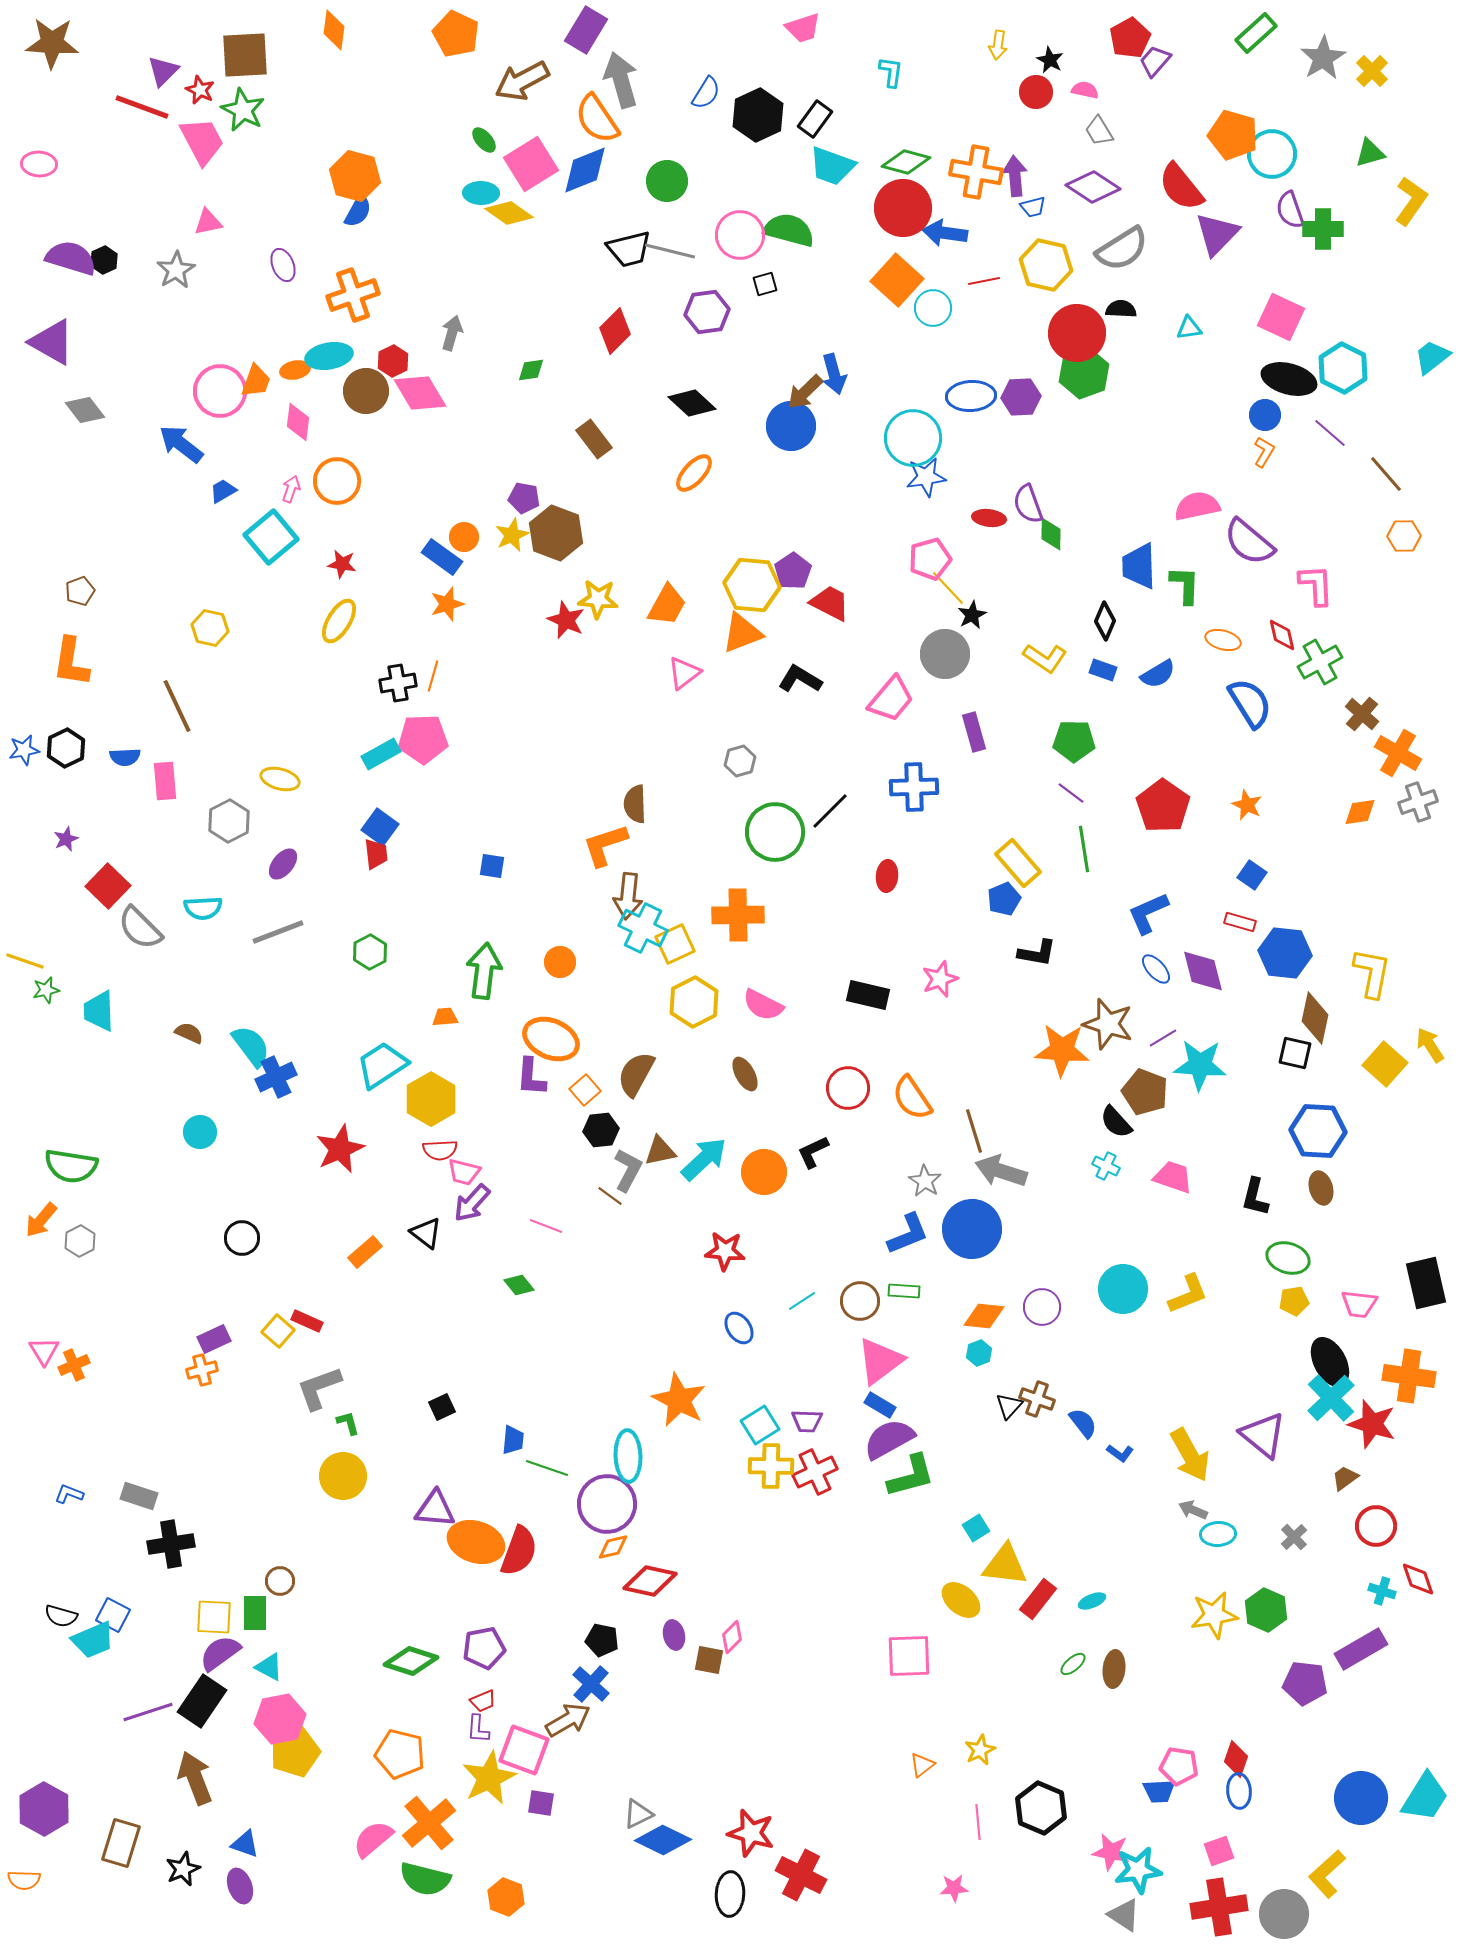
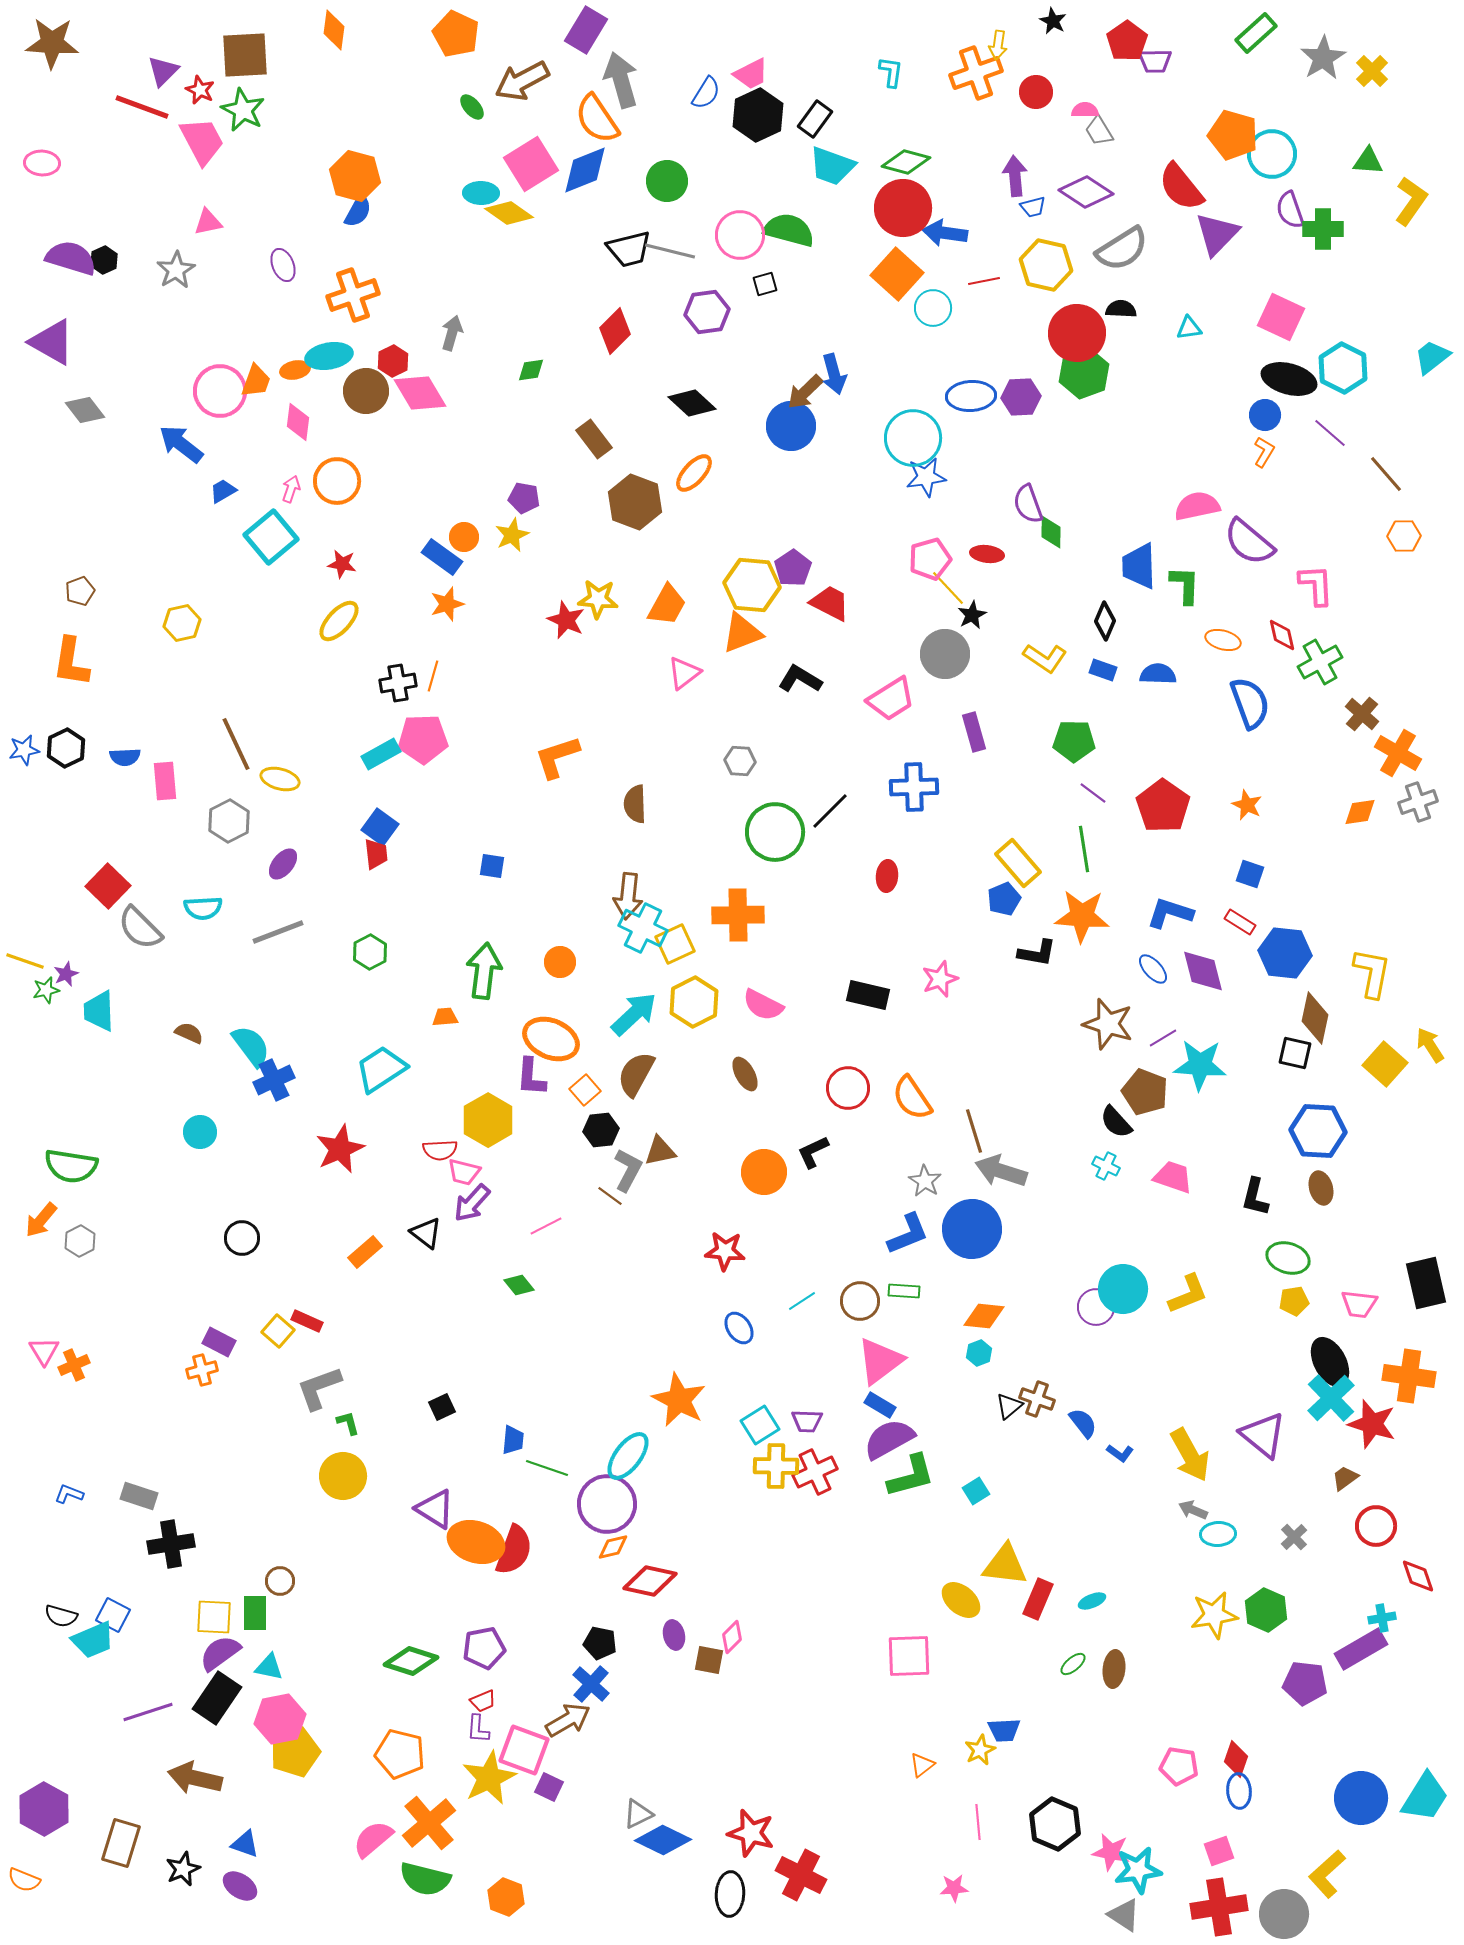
pink trapezoid at (803, 28): moved 52 px left, 46 px down; rotated 9 degrees counterclockwise
red pentagon at (1130, 38): moved 3 px left, 3 px down; rotated 6 degrees counterclockwise
black star at (1050, 60): moved 3 px right, 39 px up
purple trapezoid at (1155, 61): rotated 132 degrees counterclockwise
pink semicircle at (1085, 90): moved 20 px down; rotated 12 degrees counterclockwise
green ellipse at (484, 140): moved 12 px left, 33 px up
green triangle at (1370, 153): moved 2 px left, 8 px down; rotated 20 degrees clockwise
pink ellipse at (39, 164): moved 3 px right, 1 px up
orange cross at (976, 172): moved 99 px up; rotated 30 degrees counterclockwise
purple diamond at (1093, 187): moved 7 px left, 5 px down
orange square at (897, 280): moved 6 px up
red ellipse at (989, 518): moved 2 px left, 36 px down
brown hexagon at (556, 533): moved 79 px right, 31 px up
green diamond at (1051, 534): moved 2 px up
purple pentagon at (793, 571): moved 3 px up
yellow ellipse at (339, 621): rotated 12 degrees clockwise
yellow hexagon at (210, 628): moved 28 px left, 5 px up; rotated 24 degrees counterclockwise
blue semicircle at (1158, 674): rotated 147 degrees counterclockwise
pink trapezoid at (891, 699): rotated 18 degrees clockwise
blue semicircle at (1250, 703): rotated 12 degrees clockwise
brown line at (177, 706): moved 59 px right, 38 px down
gray hexagon at (740, 761): rotated 20 degrees clockwise
purple line at (1071, 793): moved 22 px right
purple star at (66, 839): moved 135 px down
orange L-shape at (605, 845): moved 48 px left, 88 px up
blue square at (1252, 875): moved 2 px left, 1 px up; rotated 16 degrees counterclockwise
blue L-shape at (1148, 913): moved 22 px right; rotated 42 degrees clockwise
red rectangle at (1240, 922): rotated 16 degrees clockwise
blue ellipse at (1156, 969): moved 3 px left
orange star at (1062, 1050): moved 20 px right, 134 px up
cyan trapezoid at (382, 1065): moved 1 px left, 4 px down
blue cross at (276, 1077): moved 2 px left, 3 px down
yellow hexagon at (431, 1099): moved 57 px right, 21 px down
cyan arrow at (704, 1159): moved 70 px left, 145 px up
pink line at (546, 1226): rotated 48 degrees counterclockwise
purple circle at (1042, 1307): moved 54 px right
purple rectangle at (214, 1339): moved 5 px right, 3 px down; rotated 52 degrees clockwise
black triangle at (1009, 1406): rotated 8 degrees clockwise
cyan ellipse at (628, 1456): rotated 39 degrees clockwise
yellow cross at (771, 1466): moved 5 px right
purple triangle at (435, 1509): rotated 27 degrees clockwise
cyan square at (976, 1528): moved 37 px up
red semicircle at (519, 1551): moved 5 px left, 1 px up
red diamond at (1418, 1579): moved 3 px up
cyan cross at (1382, 1591): moved 27 px down; rotated 28 degrees counterclockwise
red rectangle at (1038, 1599): rotated 15 degrees counterclockwise
black pentagon at (602, 1640): moved 2 px left, 3 px down
cyan triangle at (269, 1667): rotated 16 degrees counterclockwise
black rectangle at (202, 1701): moved 15 px right, 3 px up
brown arrow at (195, 1778): rotated 56 degrees counterclockwise
blue trapezoid at (1159, 1791): moved 155 px left, 61 px up
purple square at (541, 1803): moved 8 px right, 16 px up; rotated 16 degrees clockwise
black hexagon at (1041, 1808): moved 14 px right, 16 px down
orange semicircle at (24, 1880): rotated 20 degrees clockwise
purple ellipse at (240, 1886): rotated 36 degrees counterclockwise
